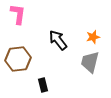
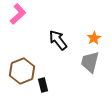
pink L-shape: rotated 40 degrees clockwise
orange star: moved 1 px right, 1 px down; rotated 16 degrees counterclockwise
brown hexagon: moved 4 px right, 12 px down; rotated 15 degrees counterclockwise
